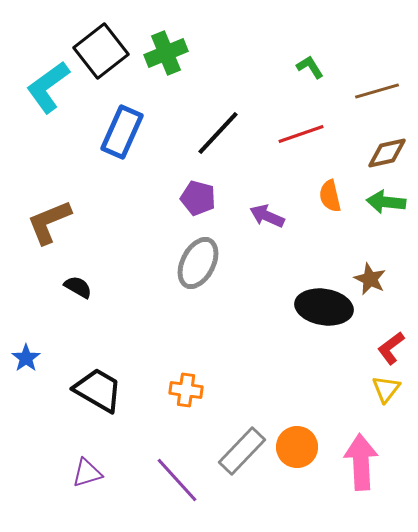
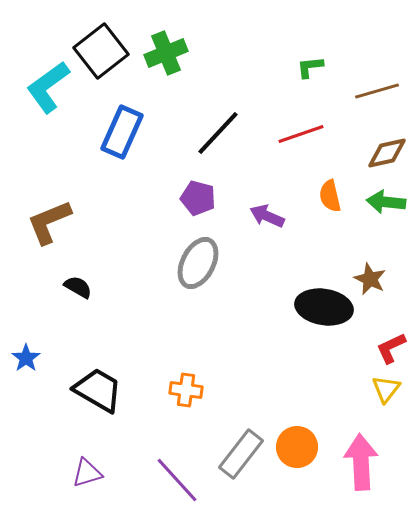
green L-shape: rotated 64 degrees counterclockwise
red L-shape: rotated 12 degrees clockwise
gray rectangle: moved 1 px left, 3 px down; rotated 6 degrees counterclockwise
